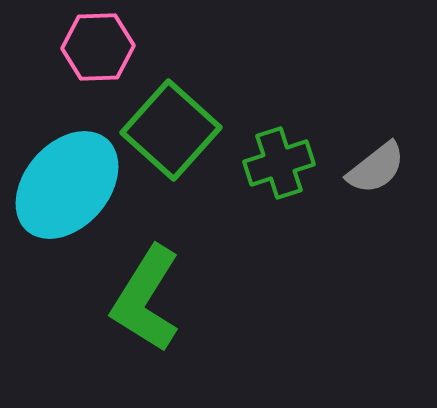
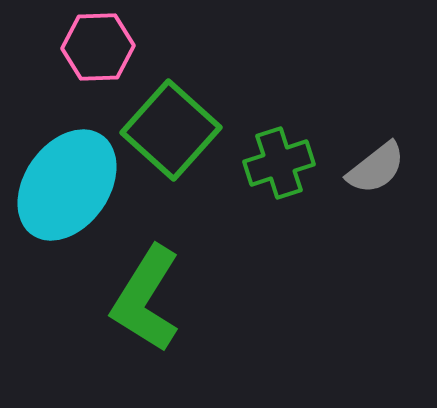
cyan ellipse: rotated 6 degrees counterclockwise
